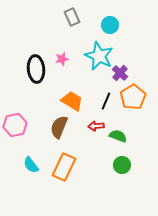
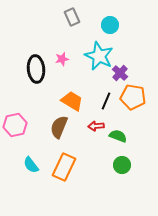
orange pentagon: rotated 30 degrees counterclockwise
